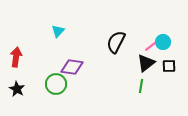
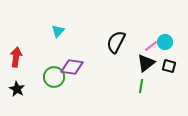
cyan circle: moved 2 px right
black square: rotated 16 degrees clockwise
green circle: moved 2 px left, 7 px up
